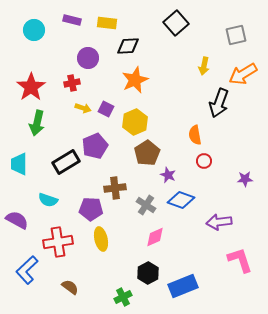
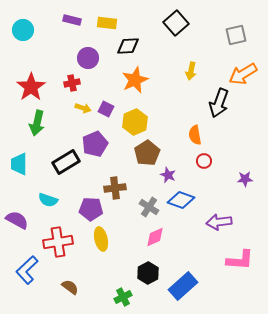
cyan circle at (34, 30): moved 11 px left
yellow arrow at (204, 66): moved 13 px left, 5 px down
purple pentagon at (95, 146): moved 2 px up
gray cross at (146, 205): moved 3 px right, 2 px down
pink L-shape at (240, 260): rotated 112 degrees clockwise
blue rectangle at (183, 286): rotated 20 degrees counterclockwise
